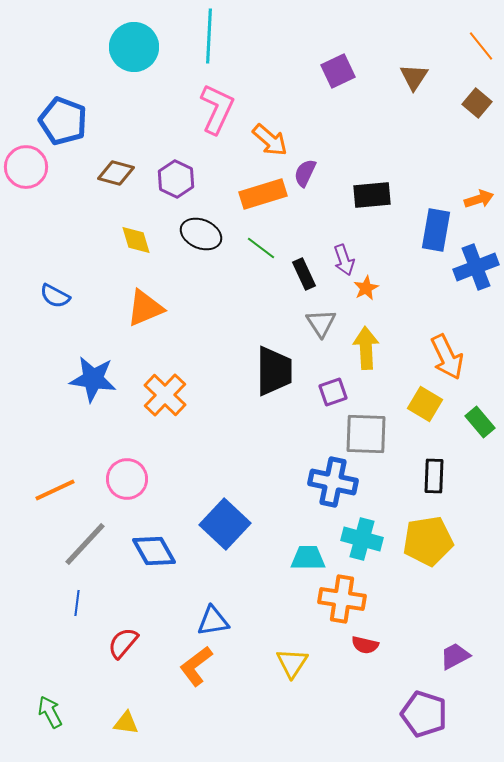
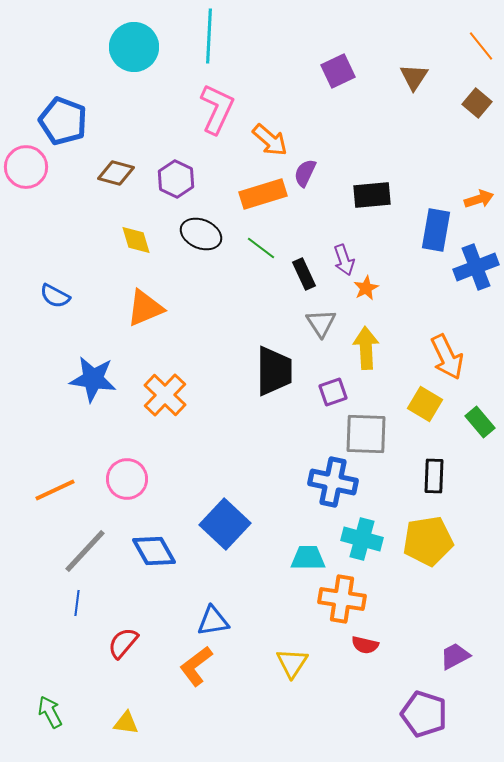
gray line at (85, 544): moved 7 px down
